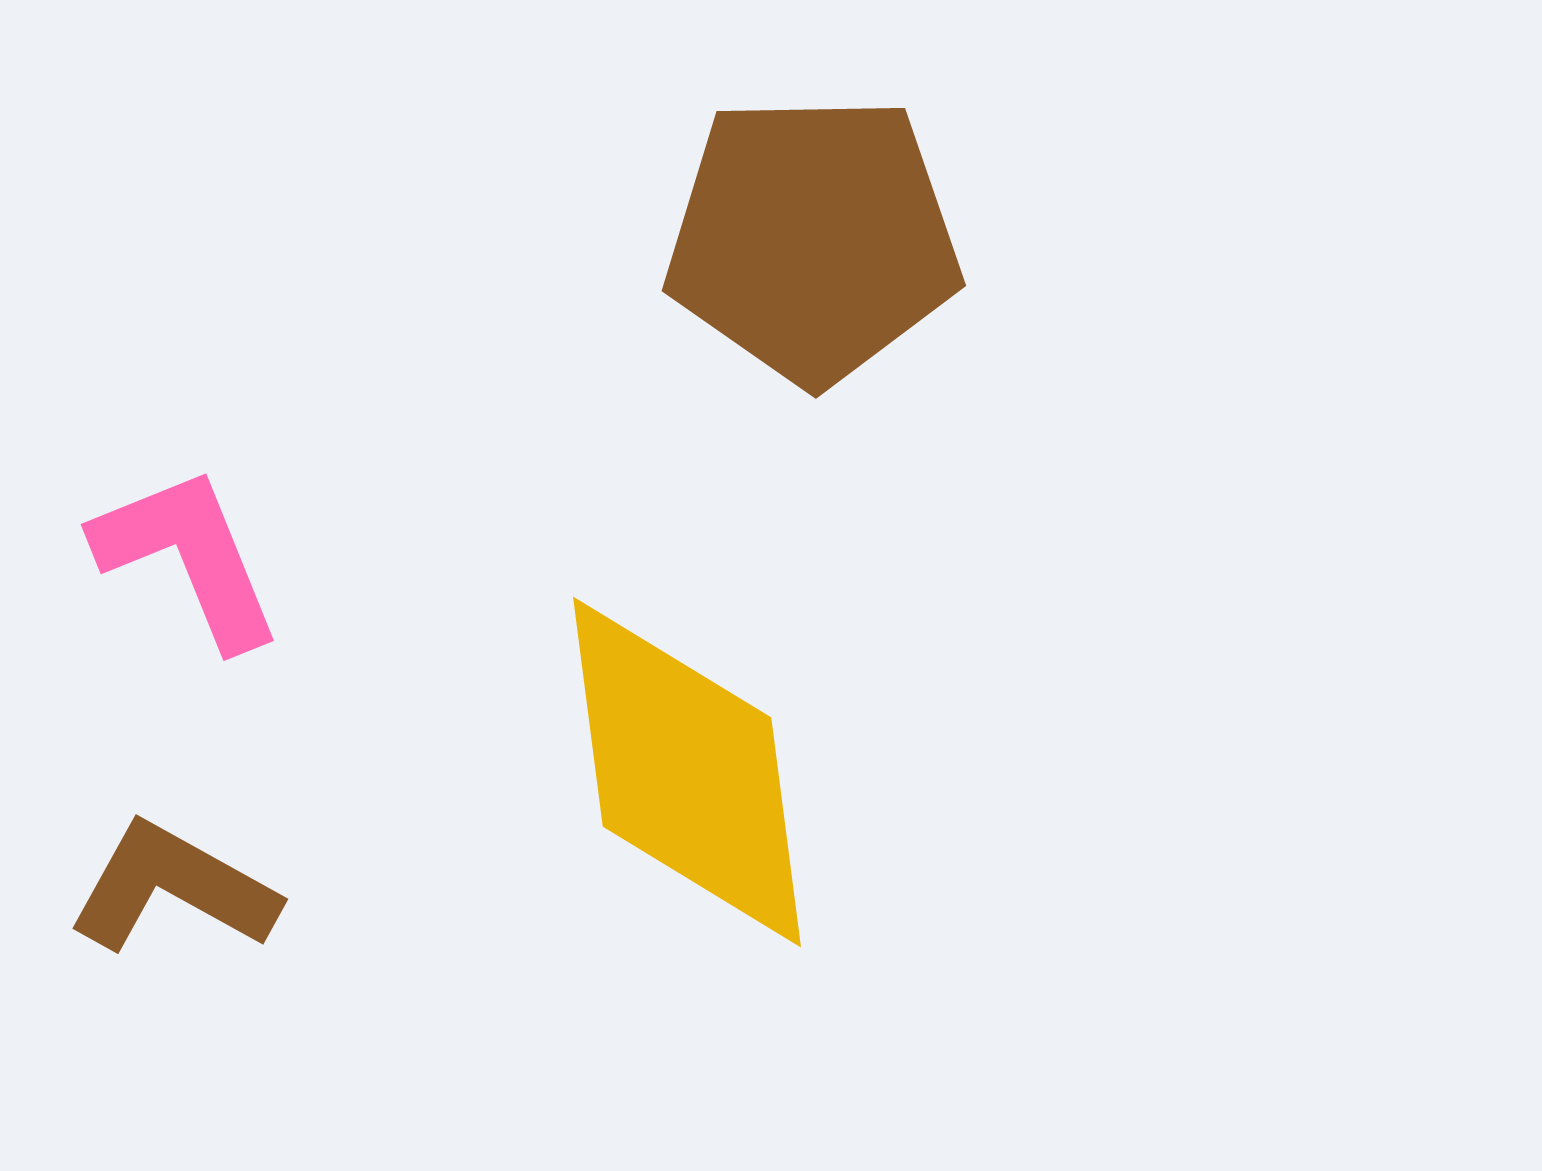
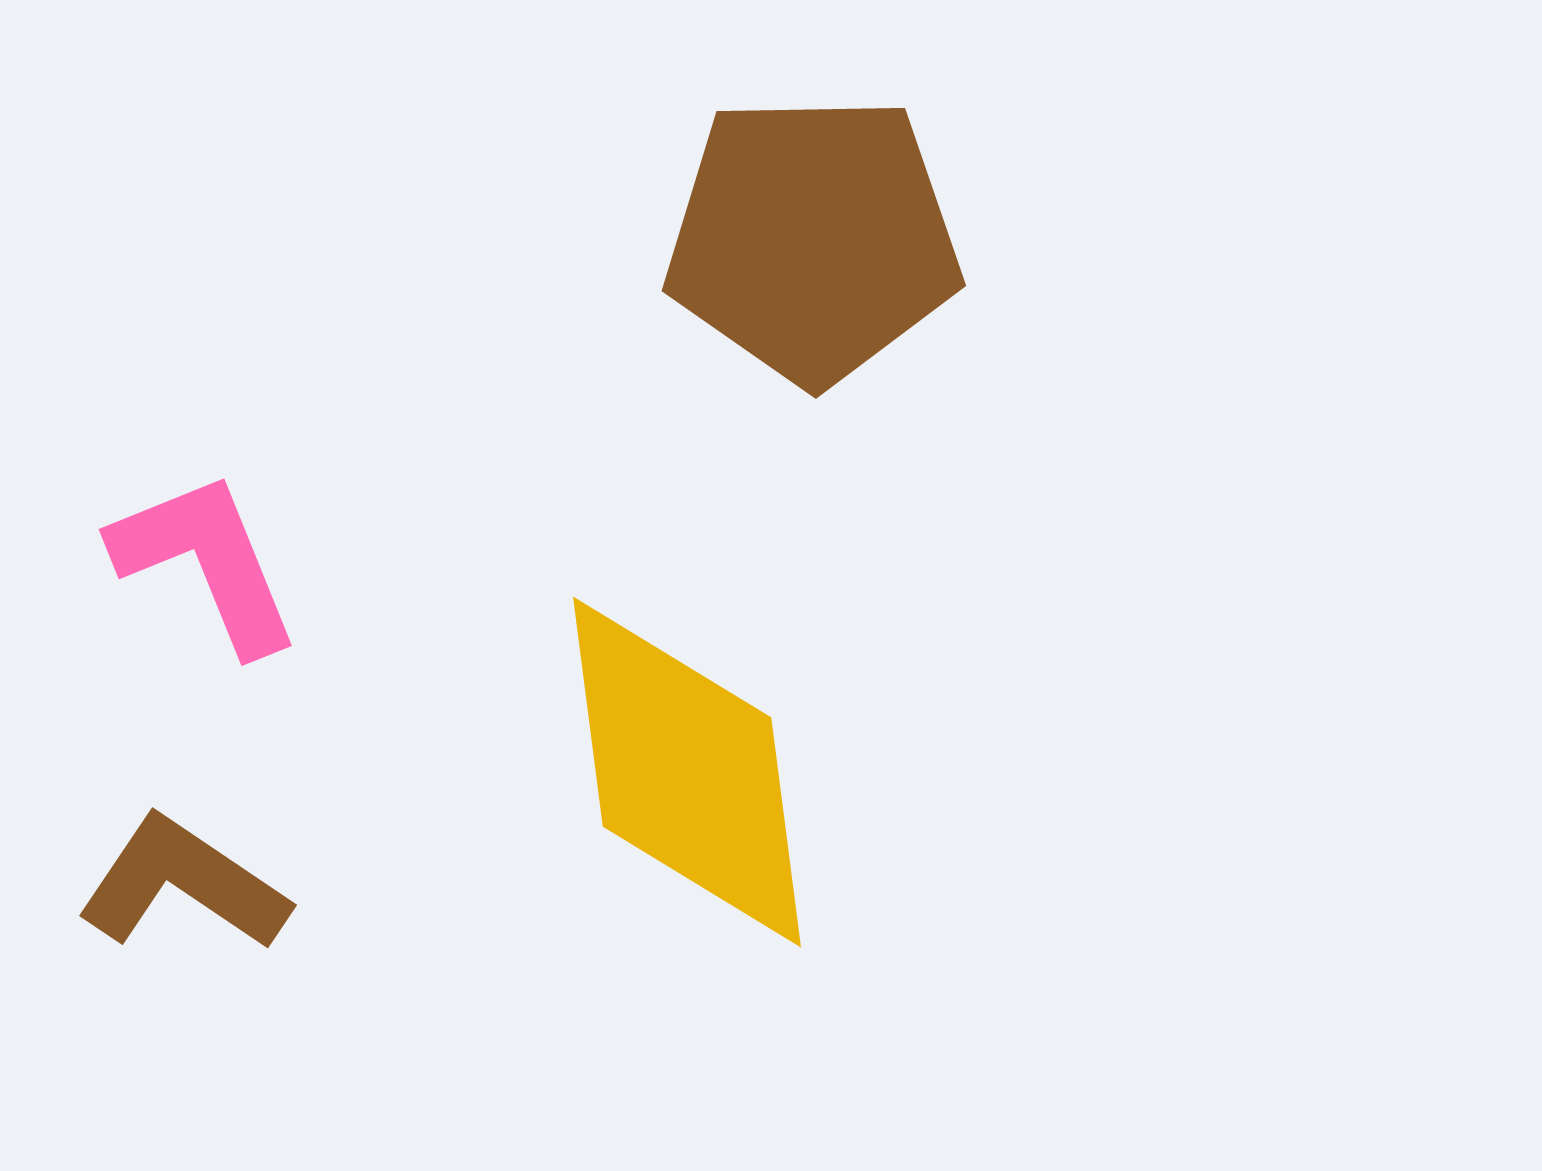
pink L-shape: moved 18 px right, 5 px down
brown L-shape: moved 10 px right, 4 px up; rotated 5 degrees clockwise
